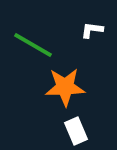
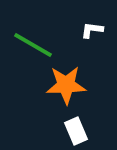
orange star: moved 1 px right, 2 px up
